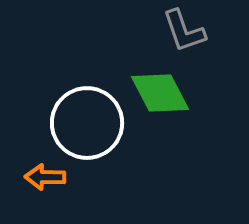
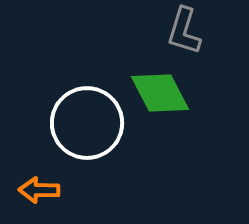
gray L-shape: rotated 36 degrees clockwise
orange arrow: moved 6 px left, 13 px down
